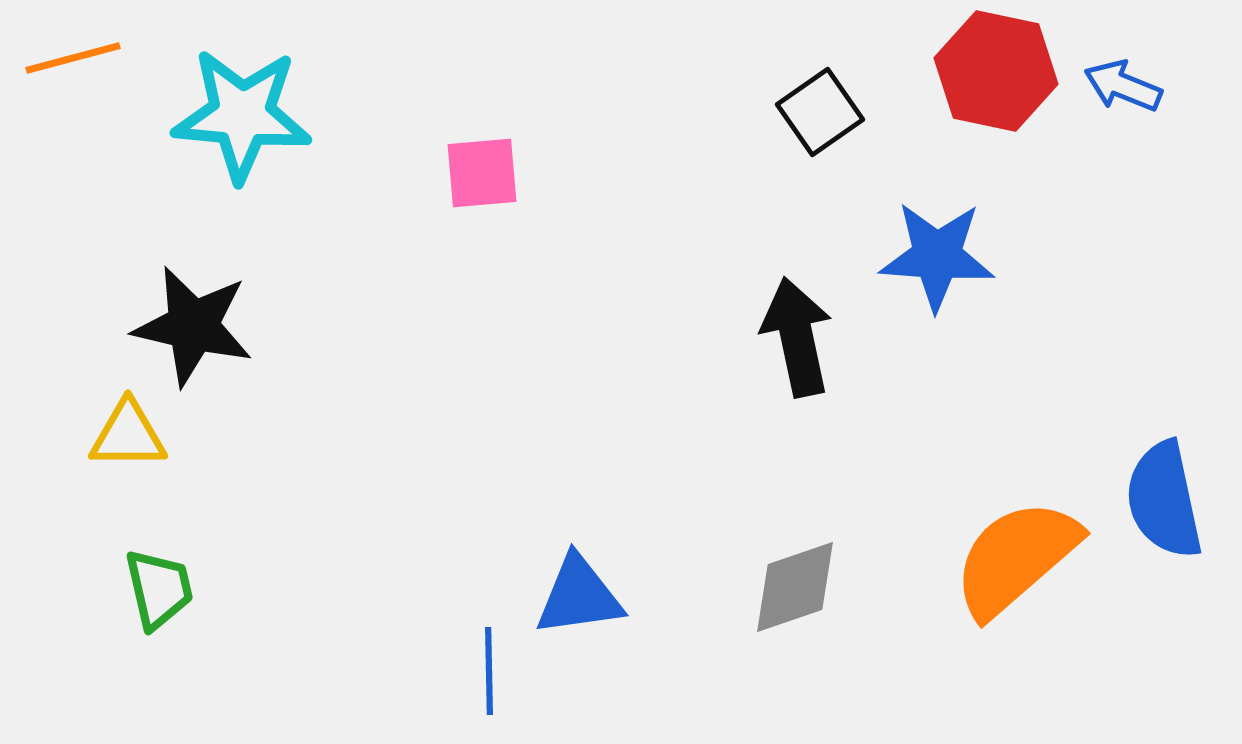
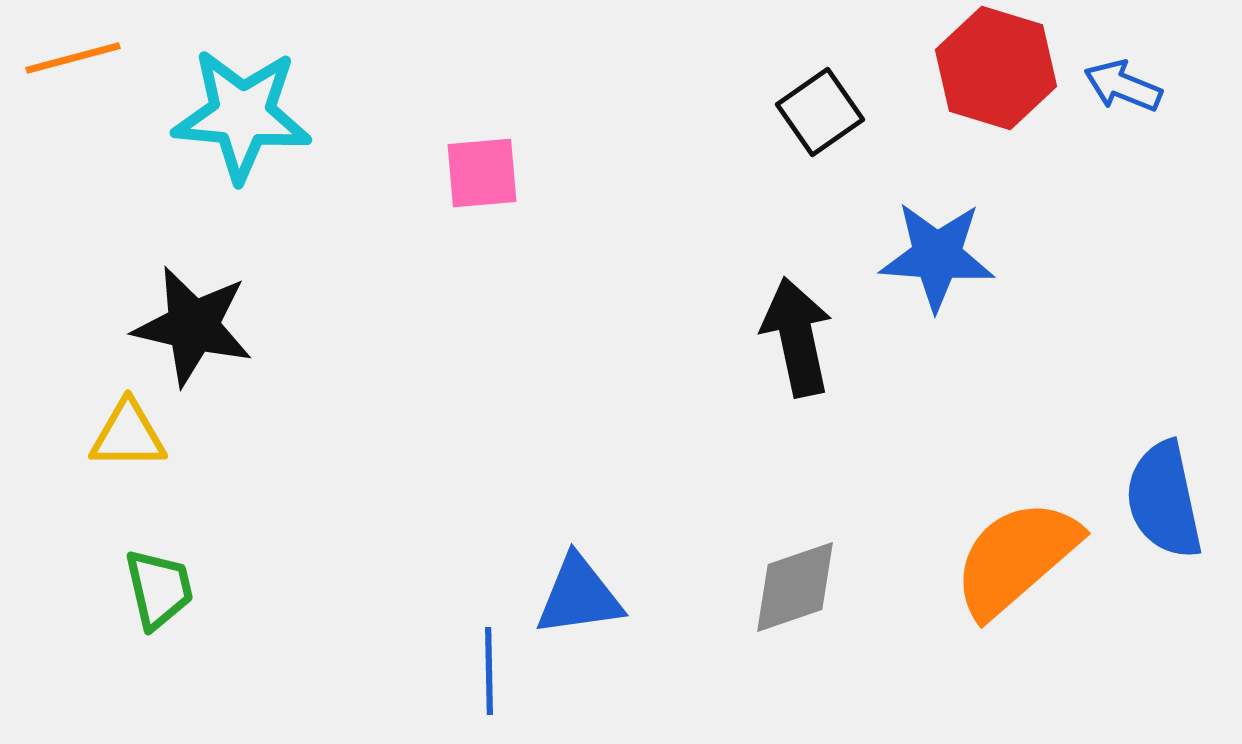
red hexagon: moved 3 px up; rotated 5 degrees clockwise
